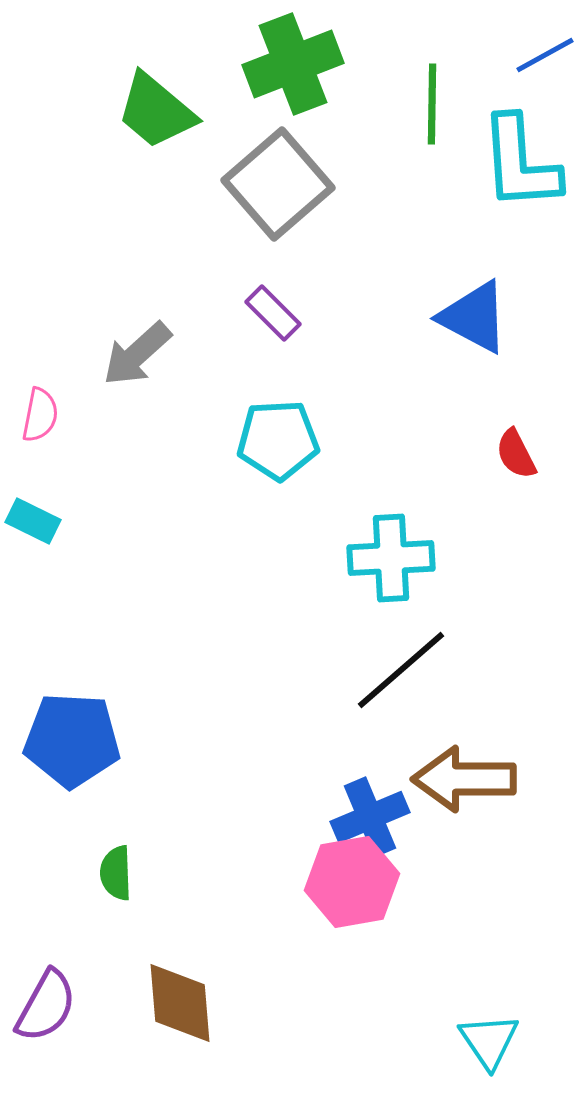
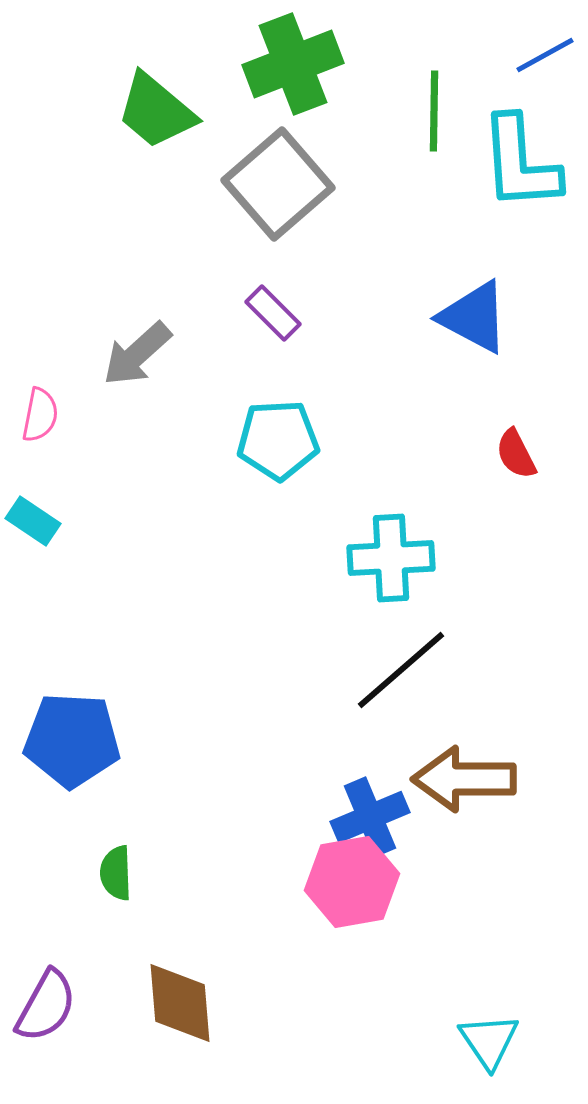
green line: moved 2 px right, 7 px down
cyan rectangle: rotated 8 degrees clockwise
